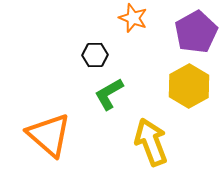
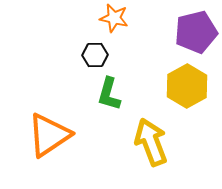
orange star: moved 19 px left; rotated 8 degrees counterclockwise
purple pentagon: rotated 15 degrees clockwise
yellow hexagon: moved 2 px left
green L-shape: rotated 44 degrees counterclockwise
orange triangle: rotated 45 degrees clockwise
